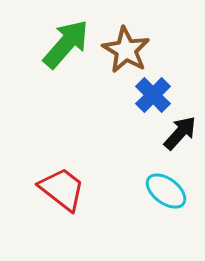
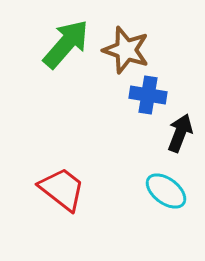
brown star: rotated 12 degrees counterclockwise
blue cross: moved 5 px left; rotated 36 degrees counterclockwise
black arrow: rotated 21 degrees counterclockwise
